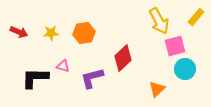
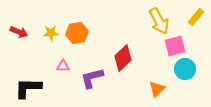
orange hexagon: moved 7 px left
pink triangle: rotated 16 degrees counterclockwise
black L-shape: moved 7 px left, 10 px down
